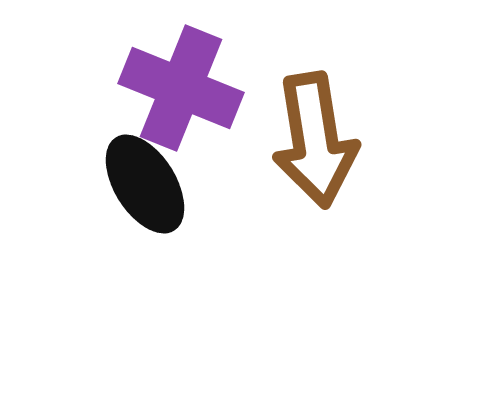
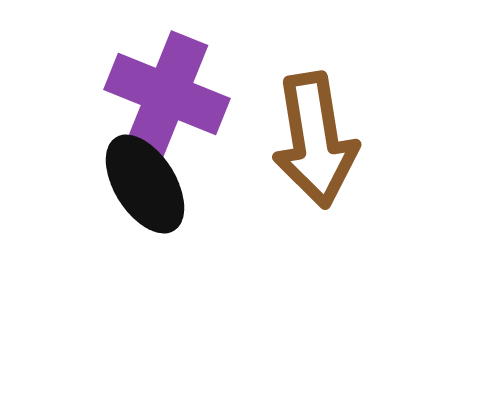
purple cross: moved 14 px left, 6 px down
